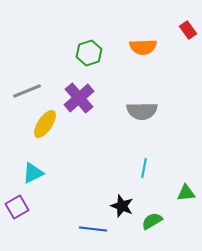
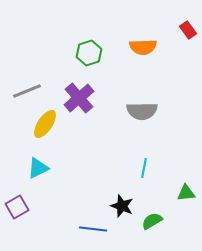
cyan triangle: moved 5 px right, 5 px up
